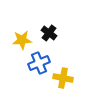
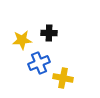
black cross: rotated 35 degrees counterclockwise
